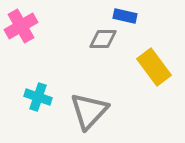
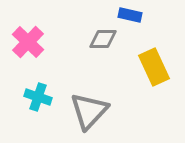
blue rectangle: moved 5 px right, 1 px up
pink cross: moved 7 px right, 16 px down; rotated 16 degrees counterclockwise
yellow rectangle: rotated 12 degrees clockwise
